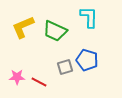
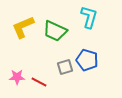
cyan L-shape: rotated 15 degrees clockwise
